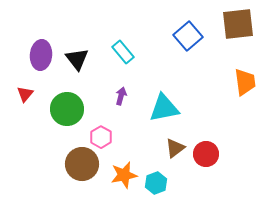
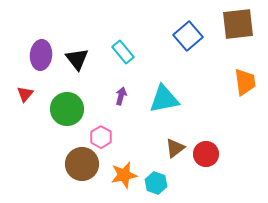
cyan triangle: moved 9 px up
cyan hexagon: rotated 20 degrees counterclockwise
